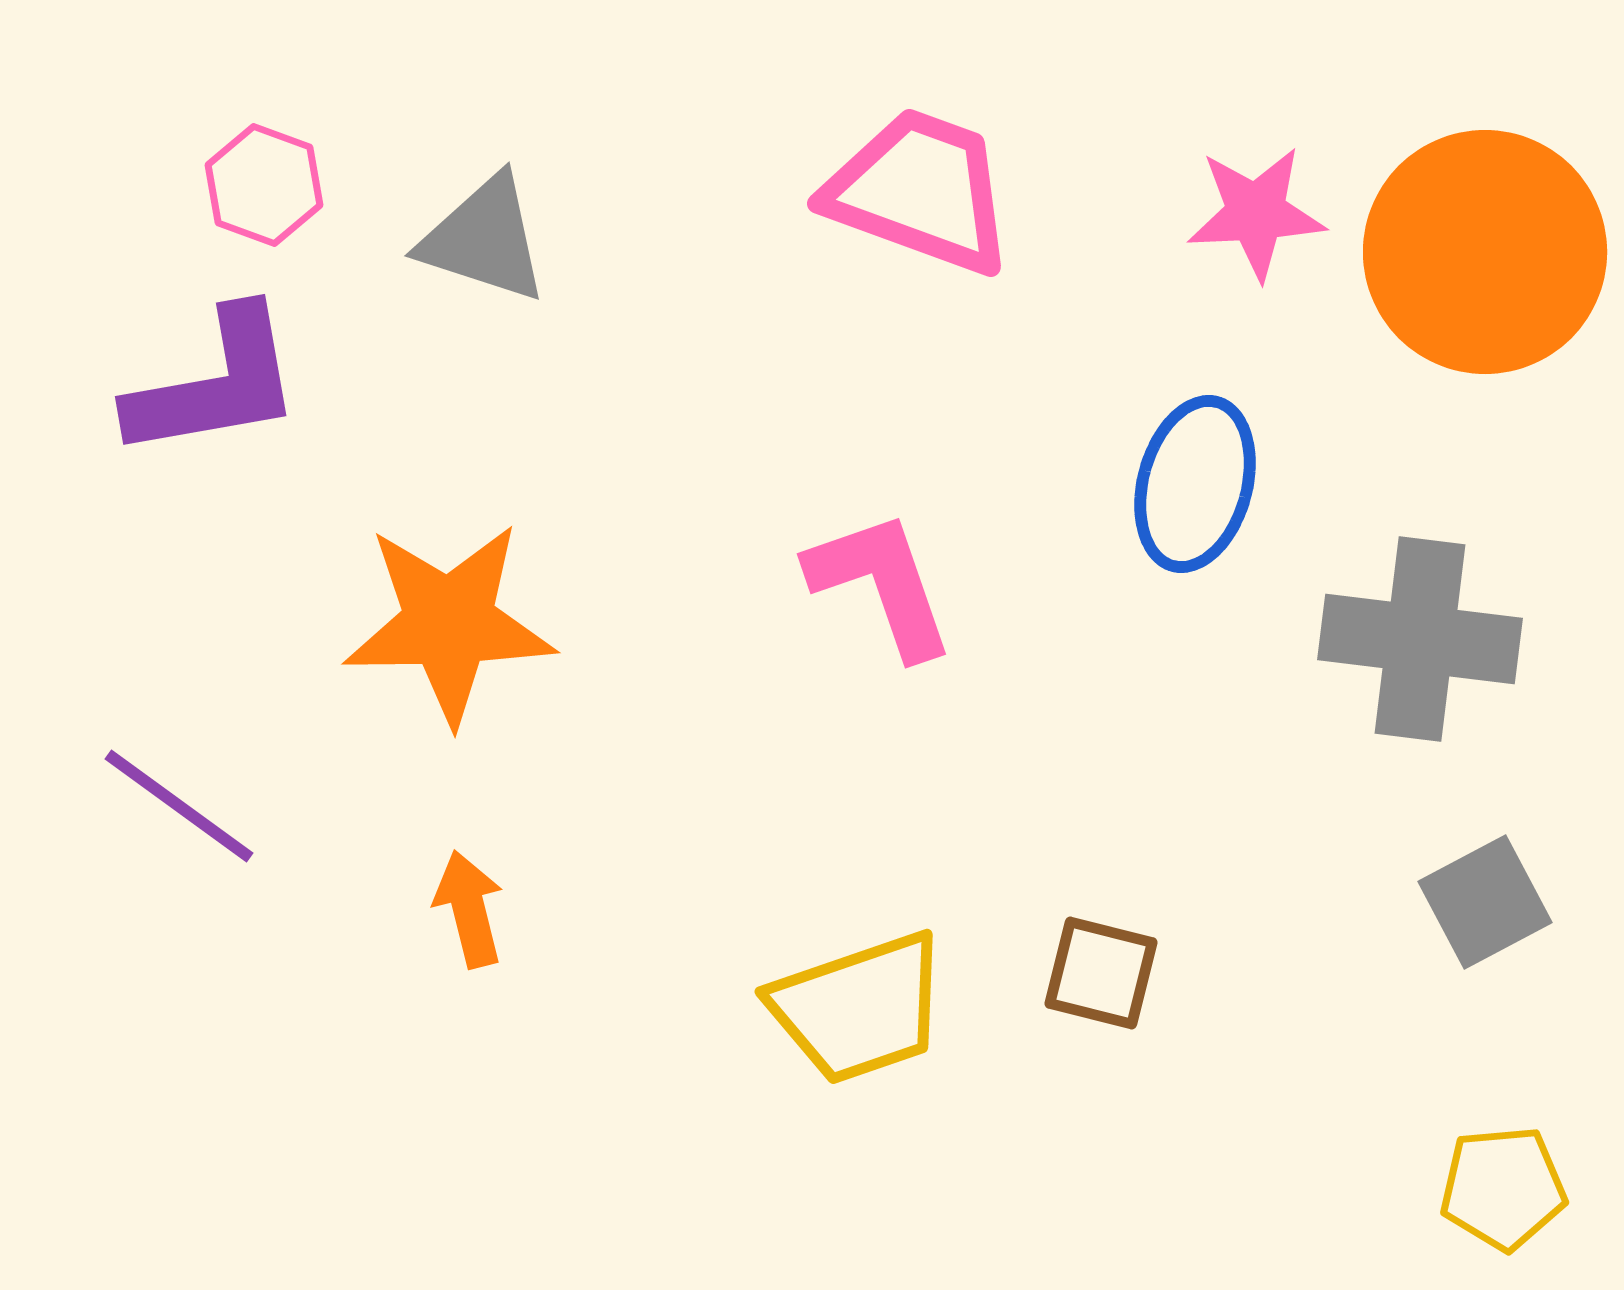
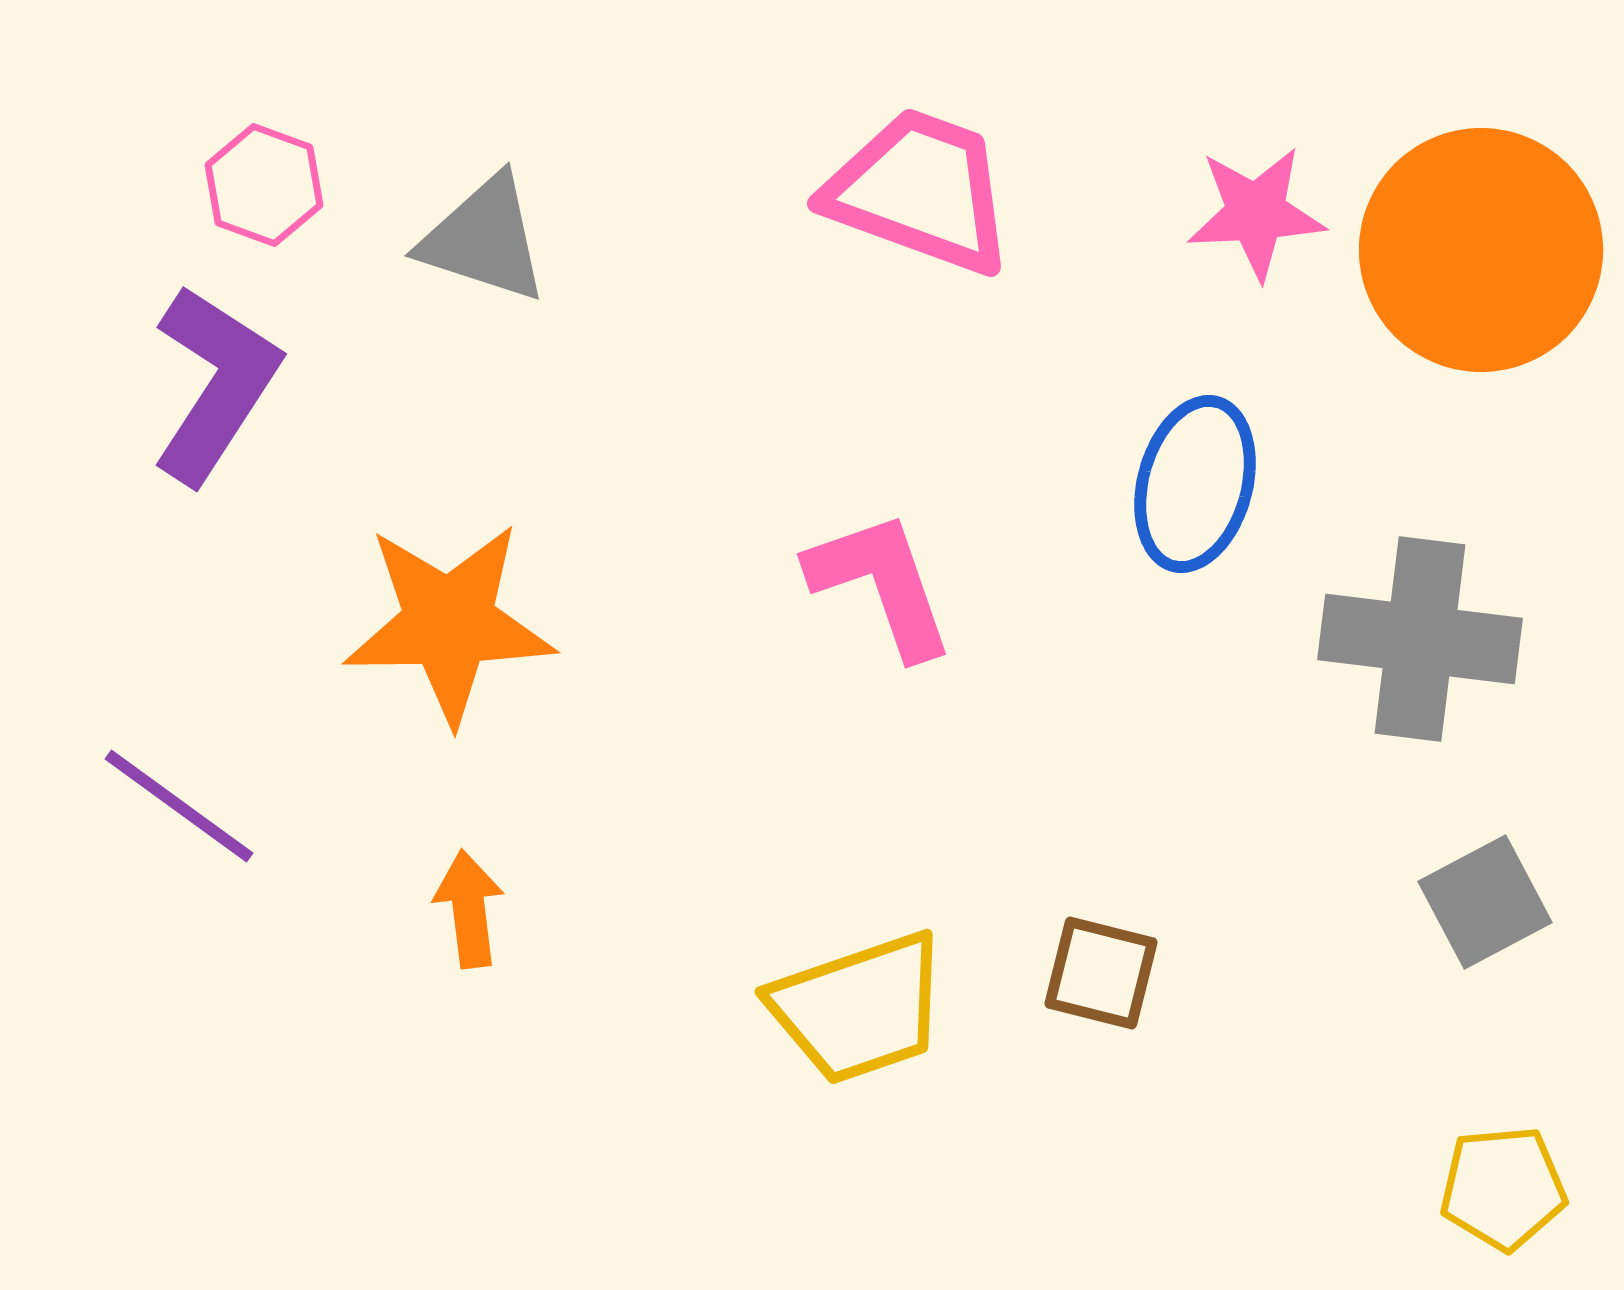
orange circle: moved 4 px left, 2 px up
purple L-shape: rotated 47 degrees counterclockwise
orange arrow: rotated 7 degrees clockwise
